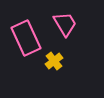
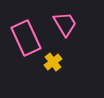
yellow cross: moved 1 px left, 1 px down
